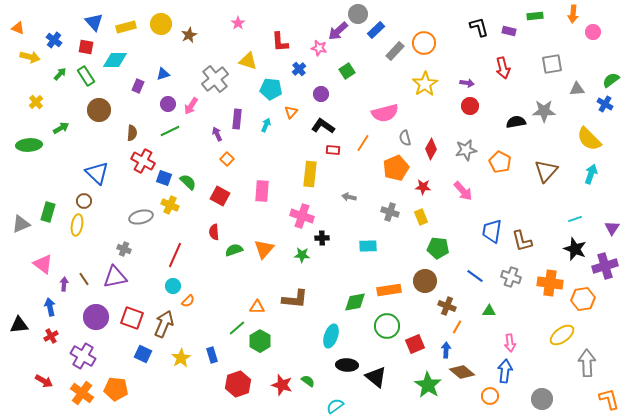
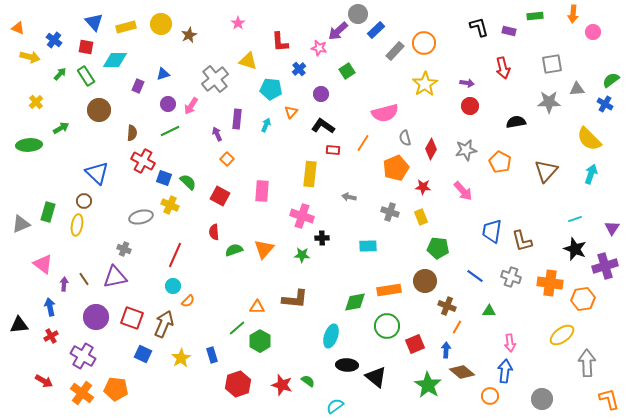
gray star at (544, 111): moved 5 px right, 9 px up
